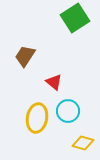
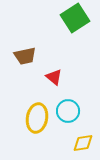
brown trapezoid: rotated 135 degrees counterclockwise
red triangle: moved 5 px up
yellow diamond: rotated 25 degrees counterclockwise
